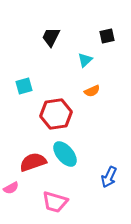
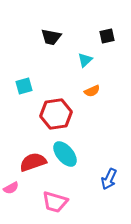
black trapezoid: rotated 105 degrees counterclockwise
blue arrow: moved 2 px down
